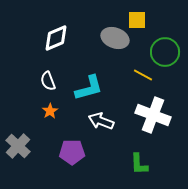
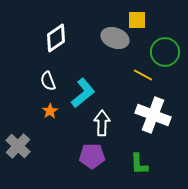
white diamond: rotated 12 degrees counterclockwise
cyan L-shape: moved 6 px left, 5 px down; rotated 24 degrees counterclockwise
white arrow: moved 1 px right, 2 px down; rotated 70 degrees clockwise
purple pentagon: moved 20 px right, 4 px down
